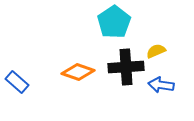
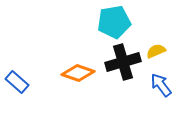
cyan pentagon: rotated 24 degrees clockwise
black cross: moved 3 px left, 5 px up; rotated 12 degrees counterclockwise
orange diamond: moved 1 px down
blue arrow: rotated 45 degrees clockwise
